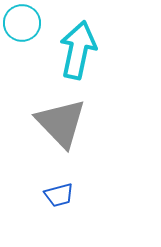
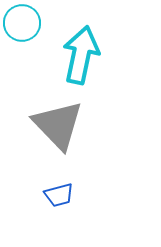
cyan arrow: moved 3 px right, 5 px down
gray triangle: moved 3 px left, 2 px down
